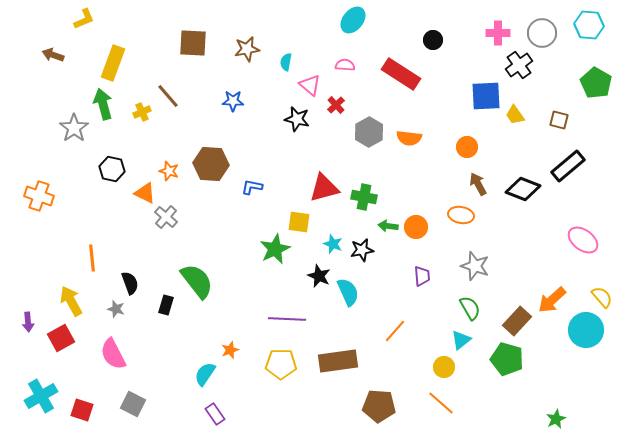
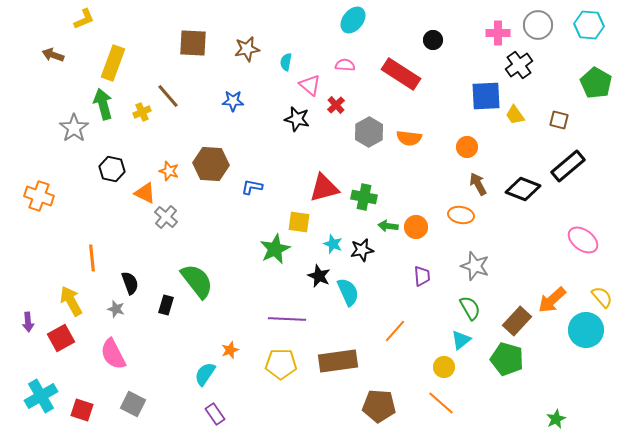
gray circle at (542, 33): moved 4 px left, 8 px up
